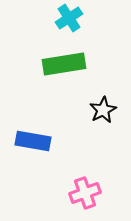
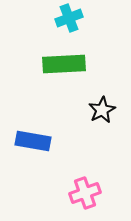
cyan cross: rotated 12 degrees clockwise
green rectangle: rotated 6 degrees clockwise
black star: moved 1 px left
